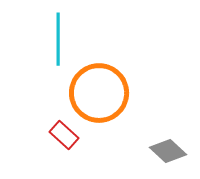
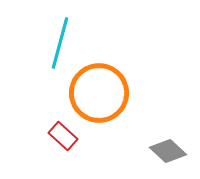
cyan line: moved 2 px right, 4 px down; rotated 15 degrees clockwise
red rectangle: moved 1 px left, 1 px down
